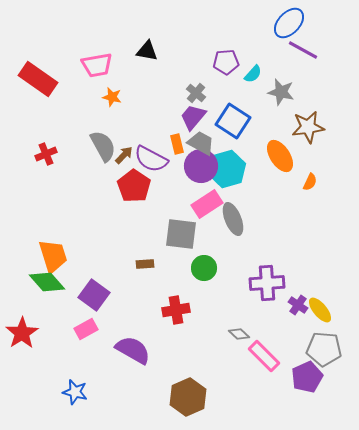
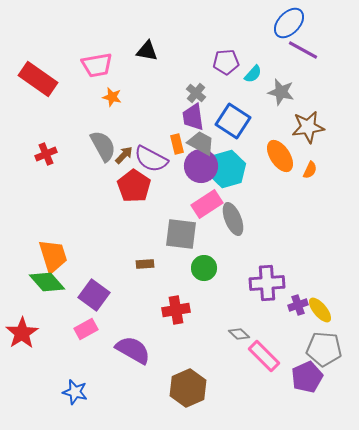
purple trapezoid at (193, 117): rotated 48 degrees counterclockwise
orange semicircle at (310, 182): moved 12 px up
purple cross at (298, 305): rotated 36 degrees clockwise
brown hexagon at (188, 397): moved 9 px up
